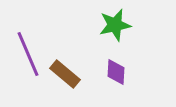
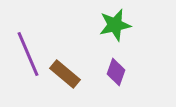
purple diamond: rotated 16 degrees clockwise
